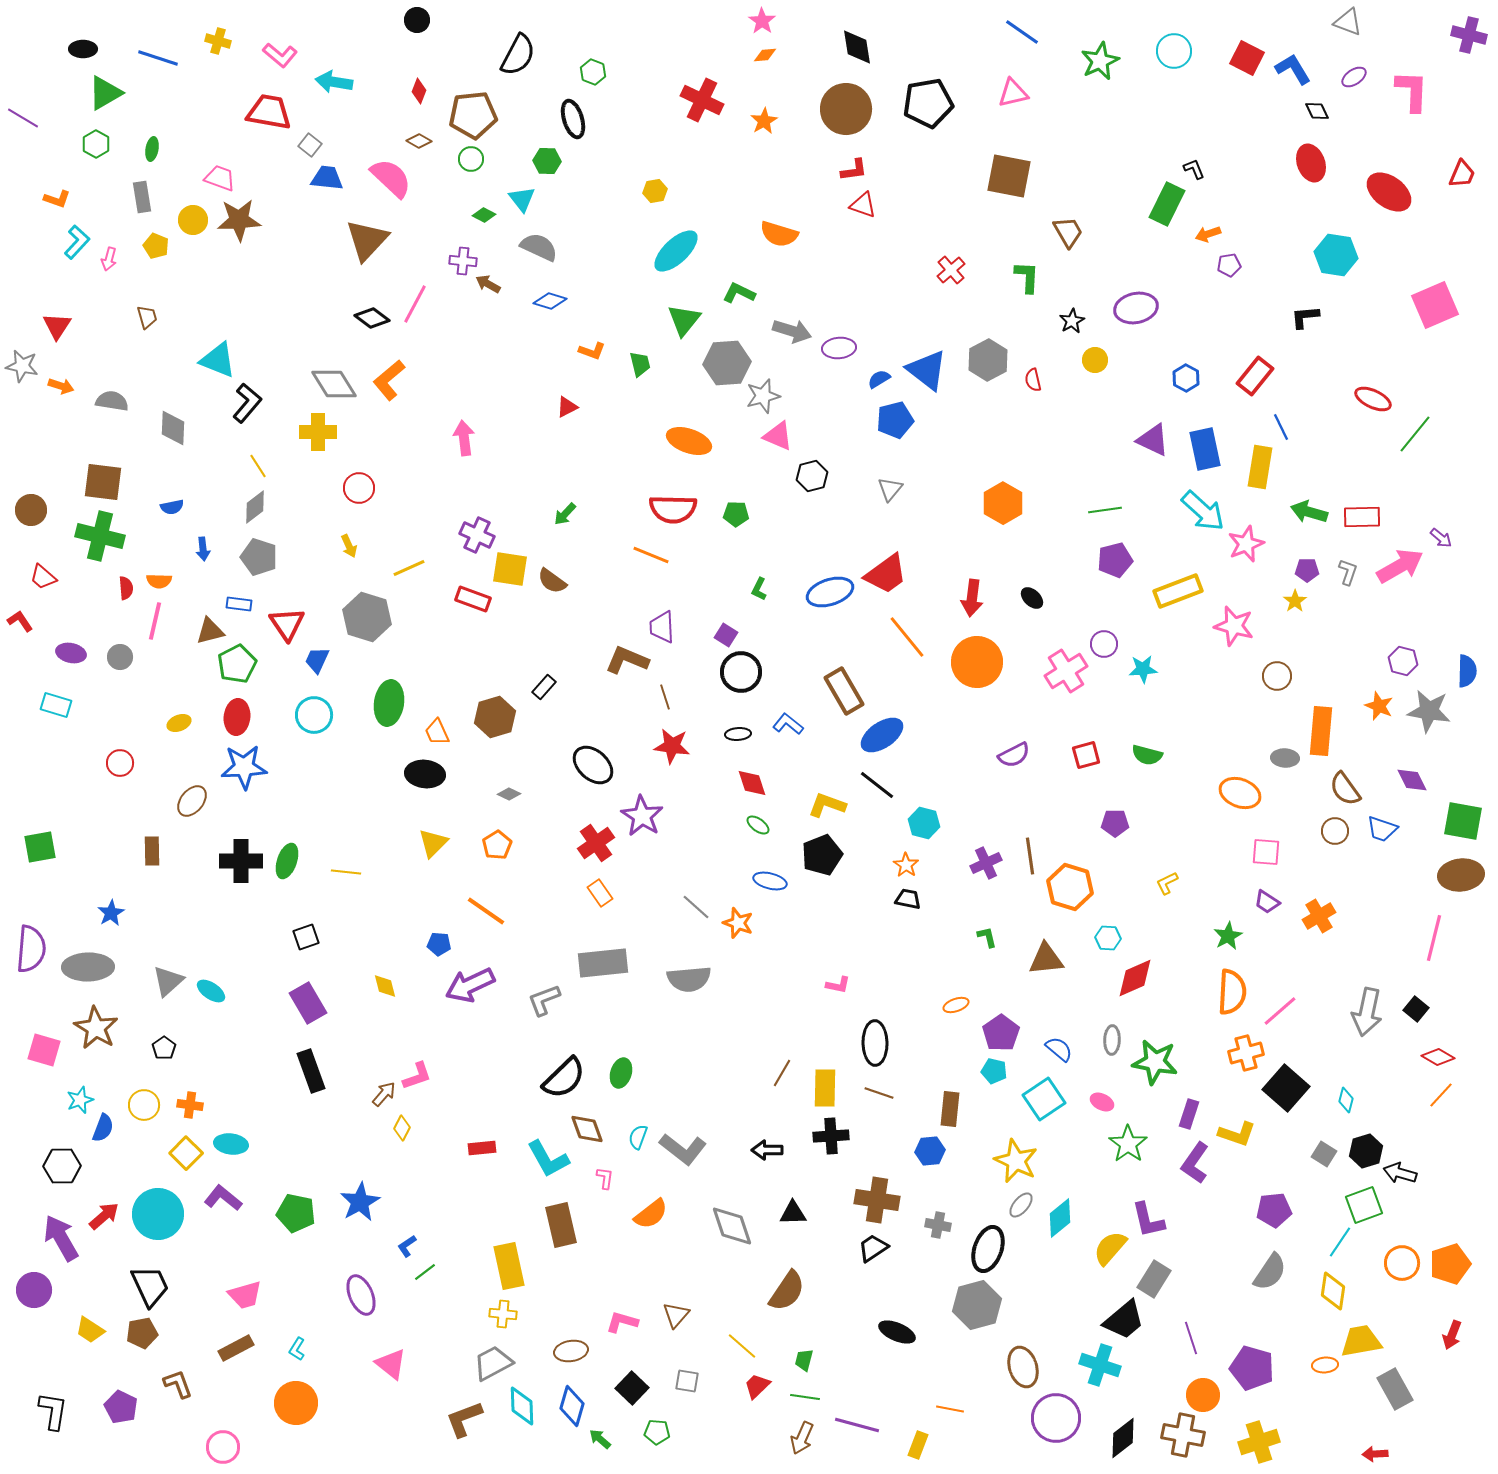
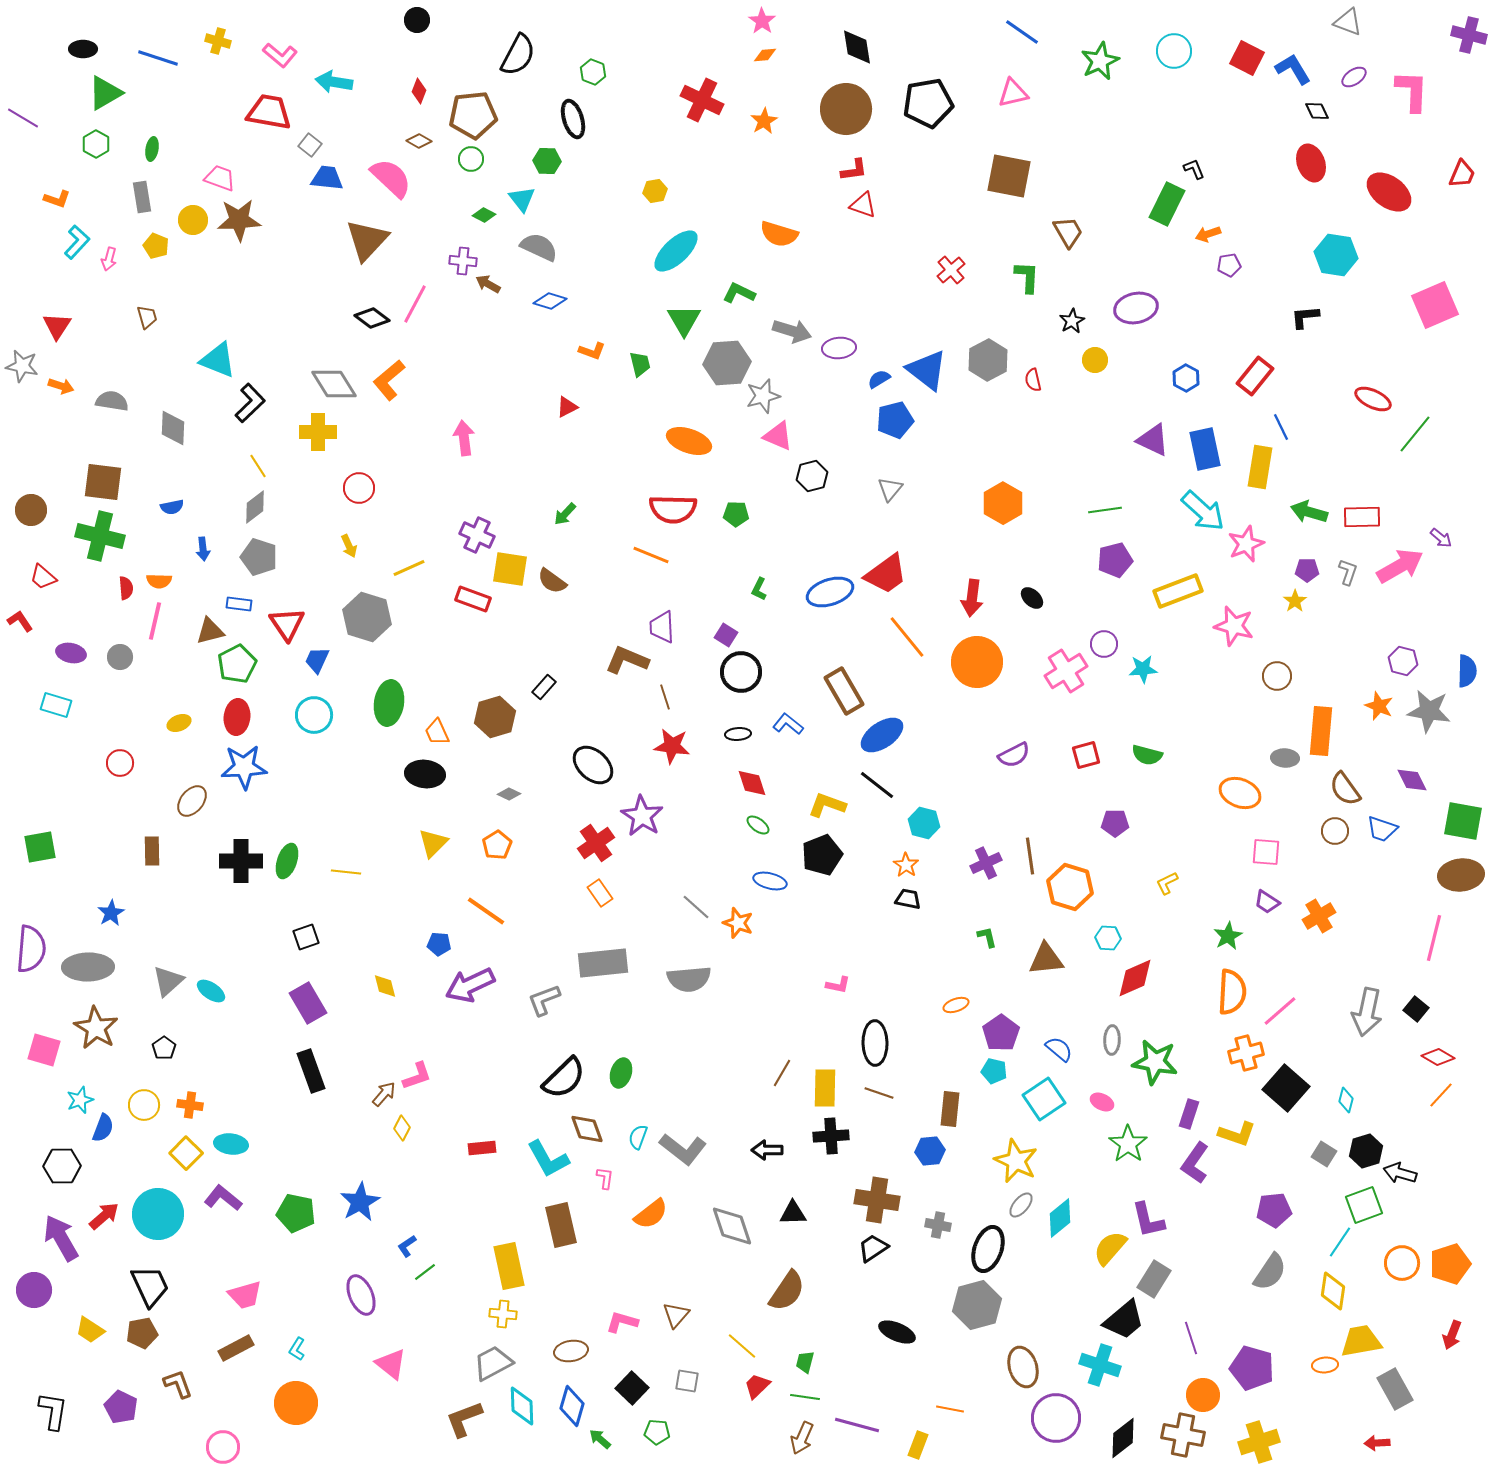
green triangle at (684, 320): rotated 9 degrees counterclockwise
black L-shape at (247, 403): moved 3 px right; rotated 6 degrees clockwise
green trapezoid at (804, 1360): moved 1 px right, 2 px down
red arrow at (1375, 1454): moved 2 px right, 11 px up
